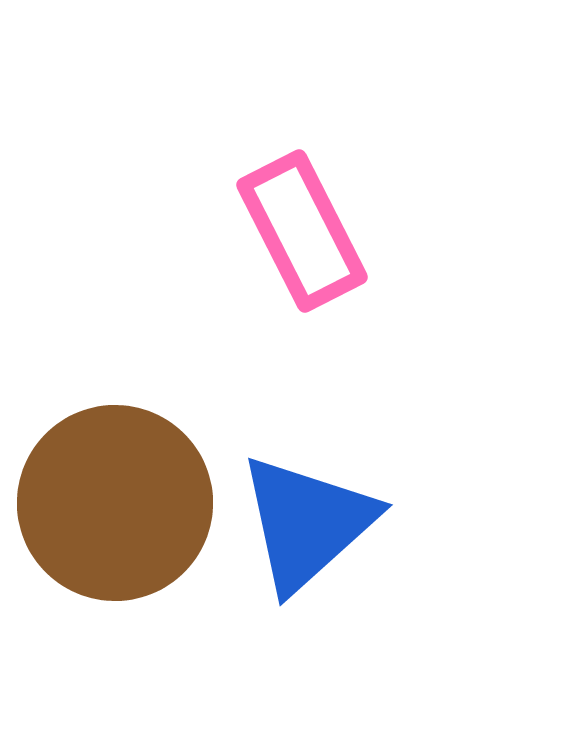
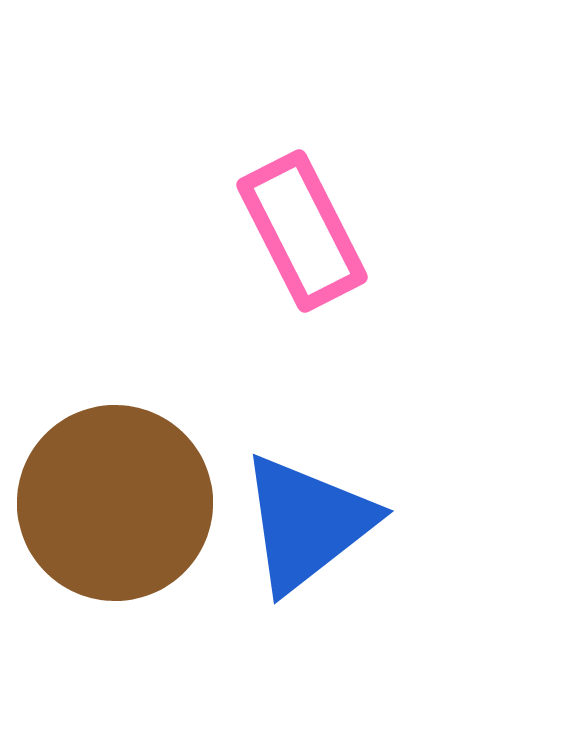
blue triangle: rotated 4 degrees clockwise
